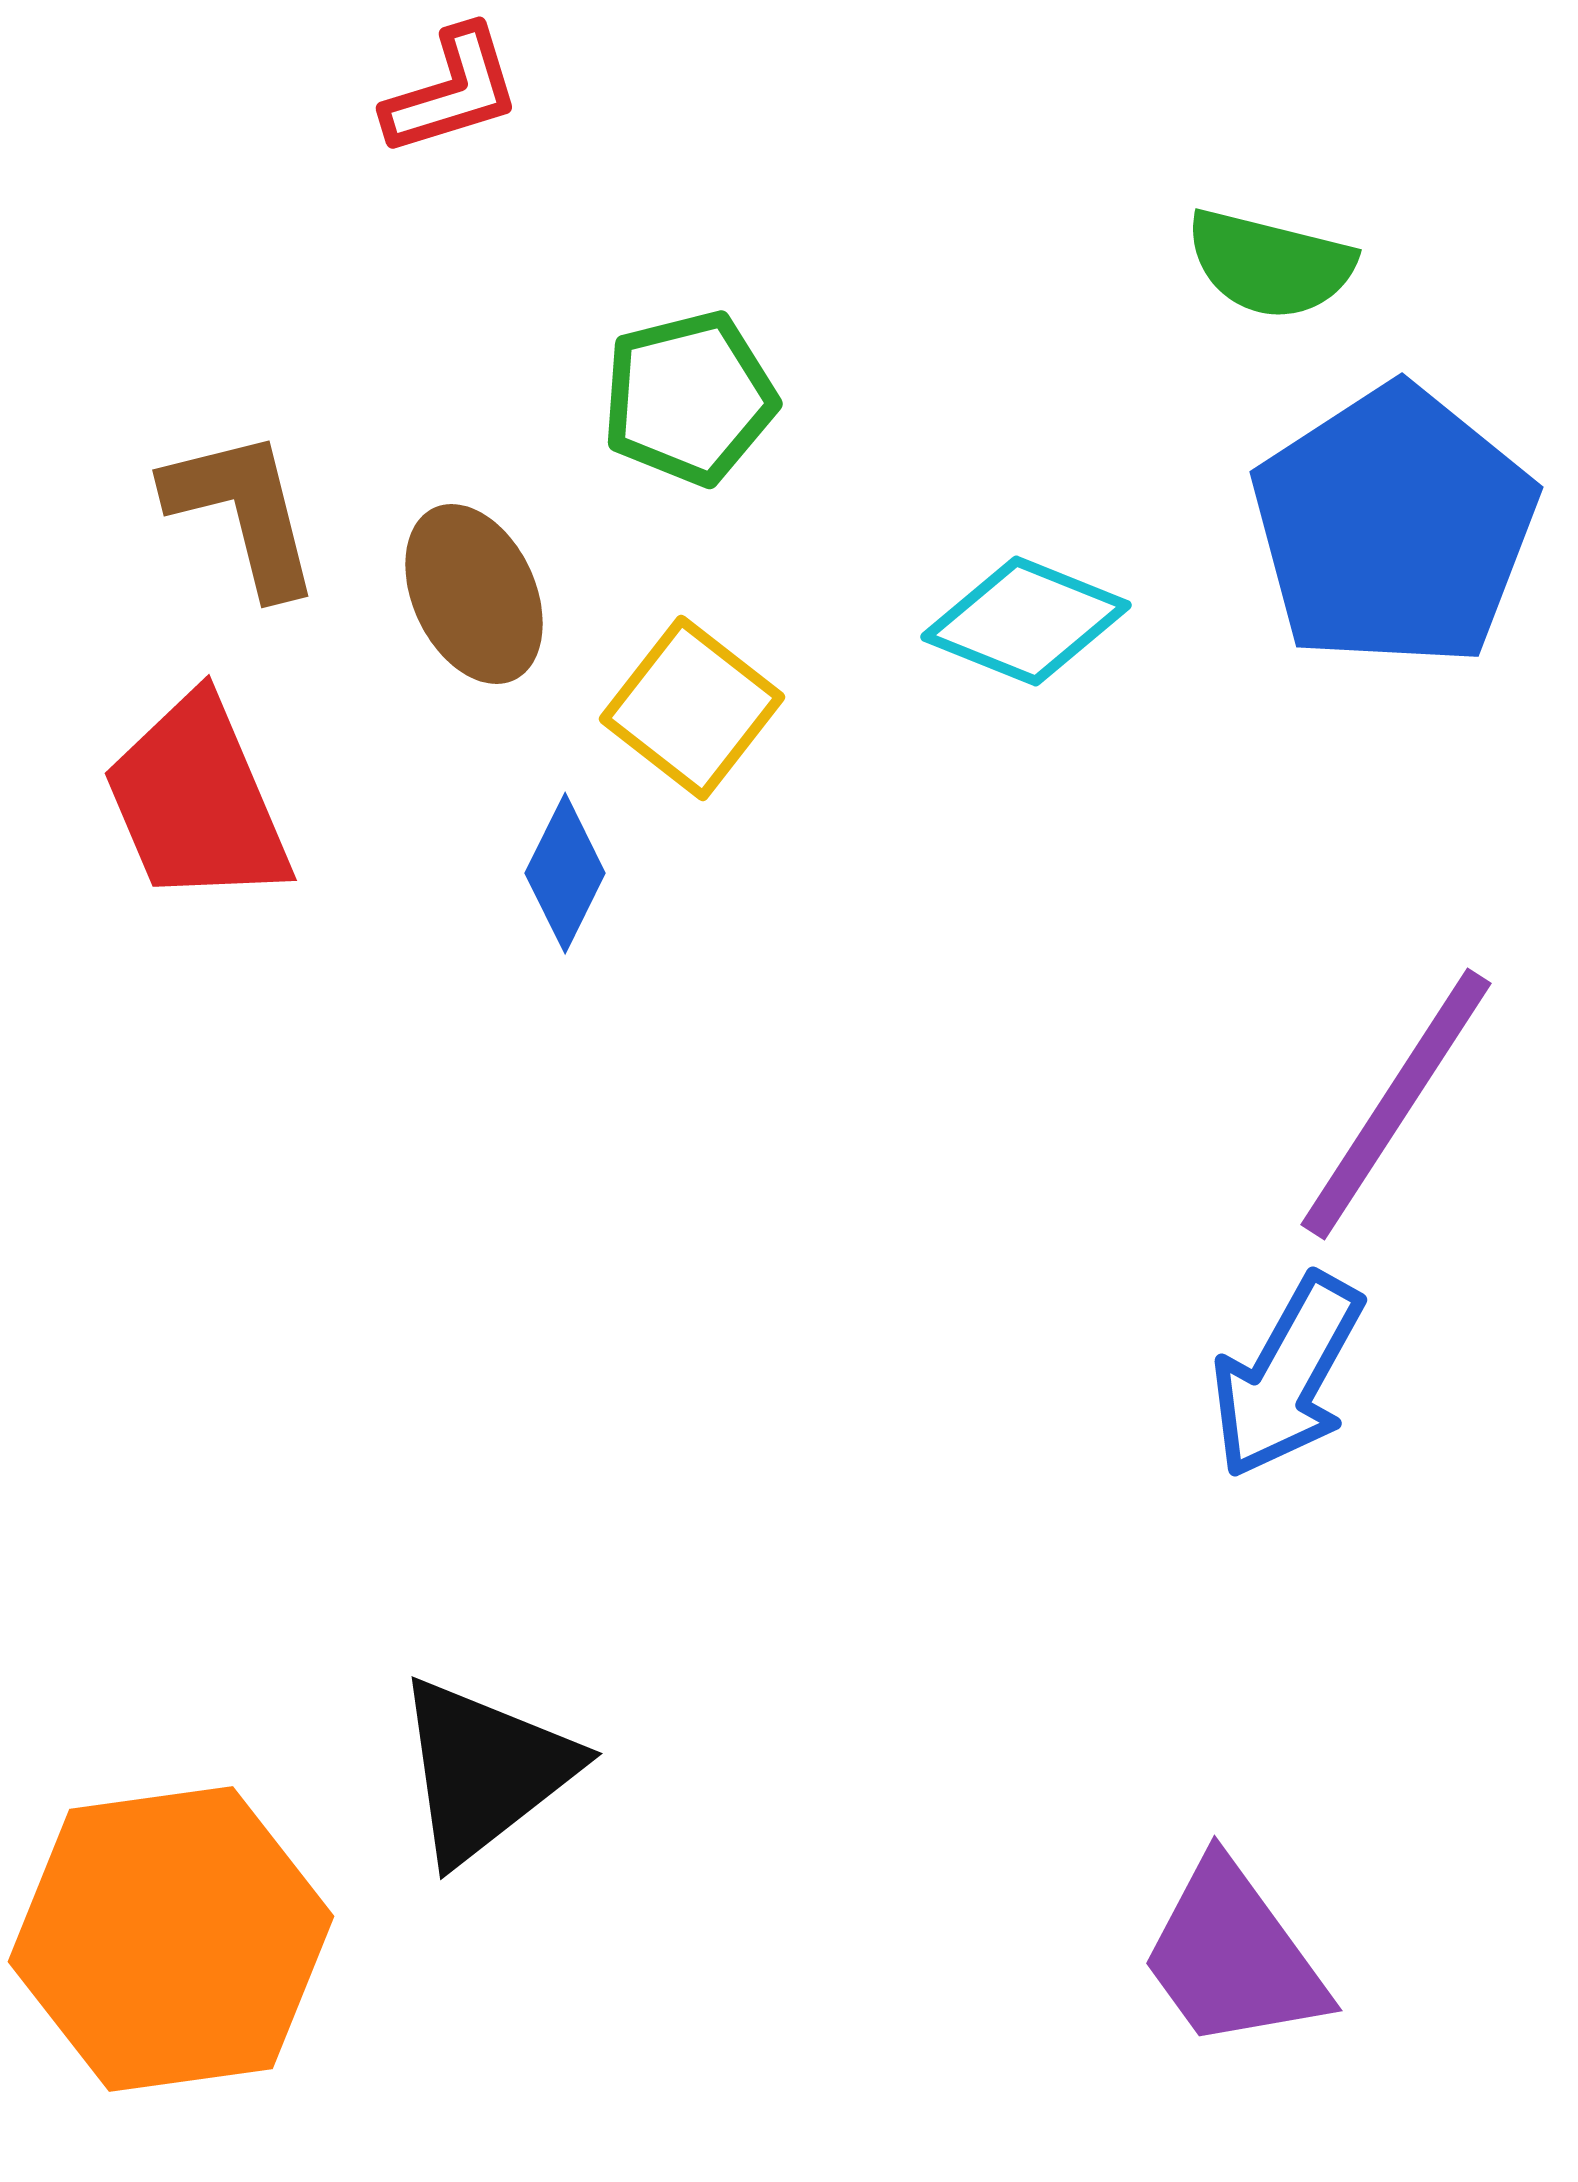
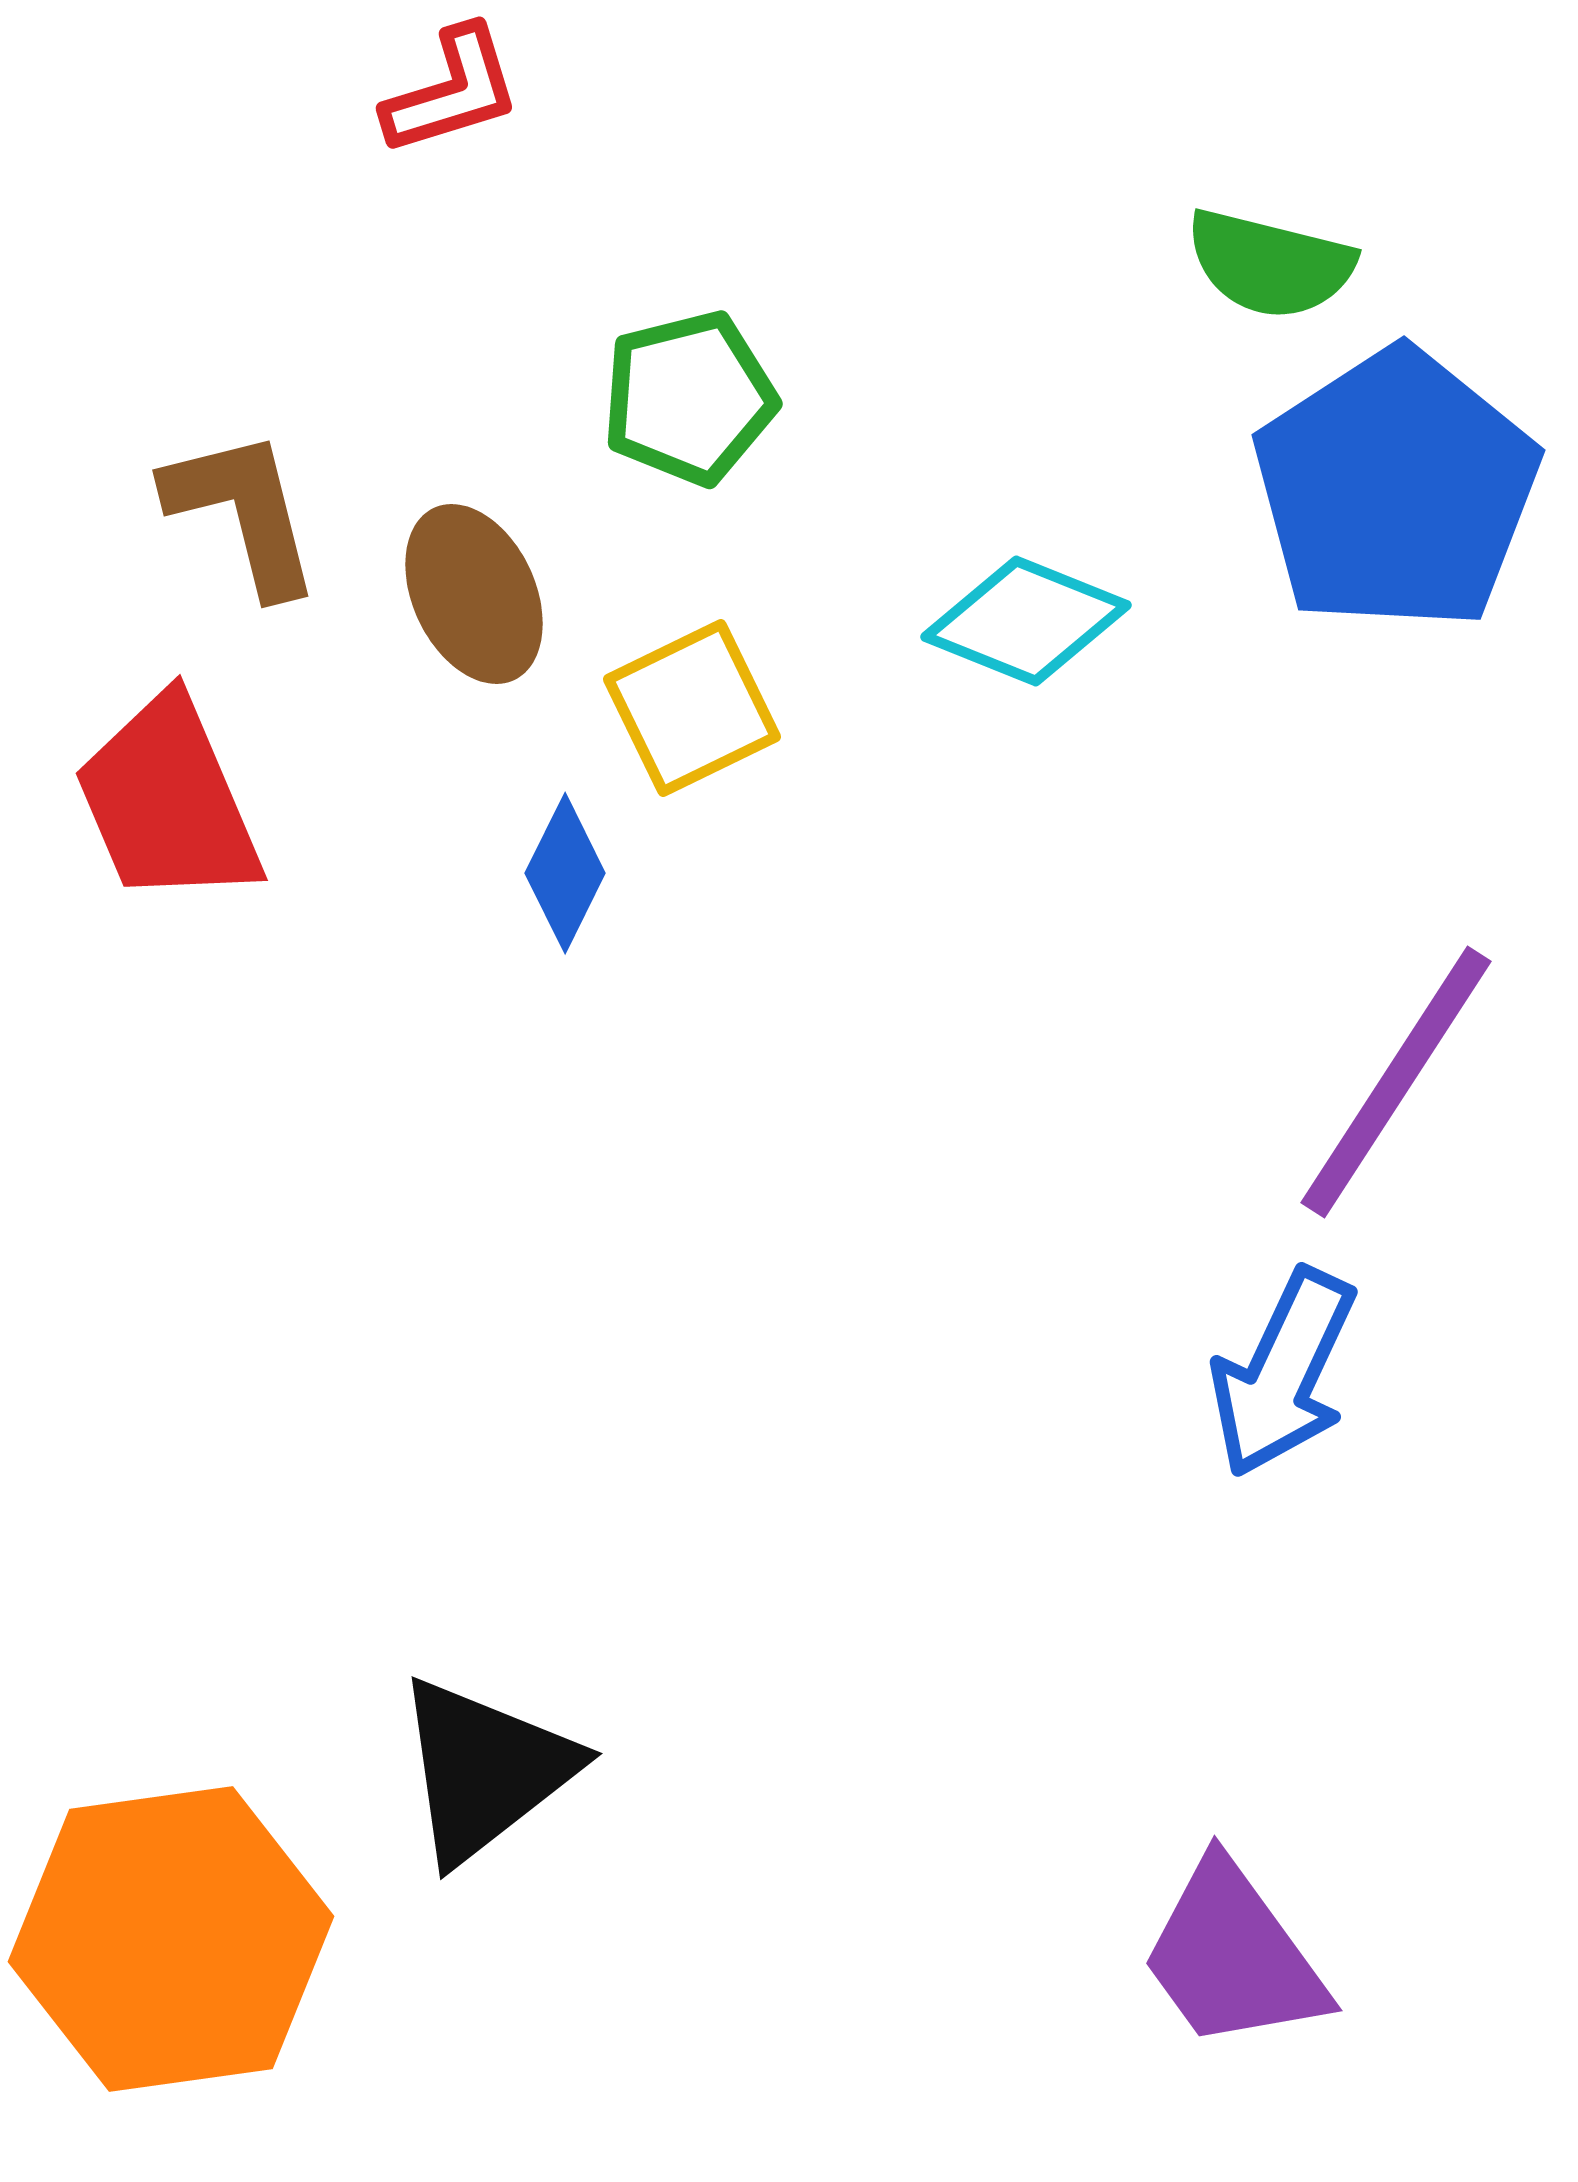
blue pentagon: moved 2 px right, 37 px up
yellow square: rotated 26 degrees clockwise
red trapezoid: moved 29 px left
purple line: moved 22 px up
blue arrow: moved 4 px left, 3 px up; rotated 4 degrees counterclockwise
